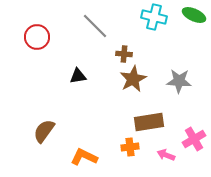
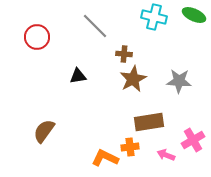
pink cross: moved 1 px left, 1 px down
orange L-shape: moved 21 px right, 1 px down
